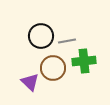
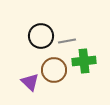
brown circle: moved 1 px right, 2 px down
